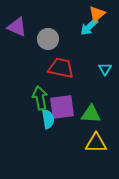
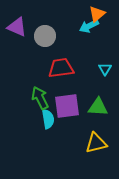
cyan arrow: moved 1 px up; rotated 18 degrees clockwise
gray circle: moved 3 px left, 3 px up
red trapezoid: rotated 20 degrees counterclockwise
green arrow: rotated 15 degrees counterclockwise
purple square: moved 5 px right, 1 px up
green triangle: moved 7 px right, 7 px up
yellow triangle: rotated 15 degrees counterclockwise
